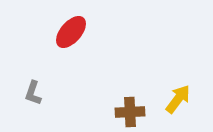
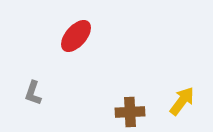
red ellipse: moved 5 px right, 4 px down
yellow arrow: moved 4 px right, 2 px down
